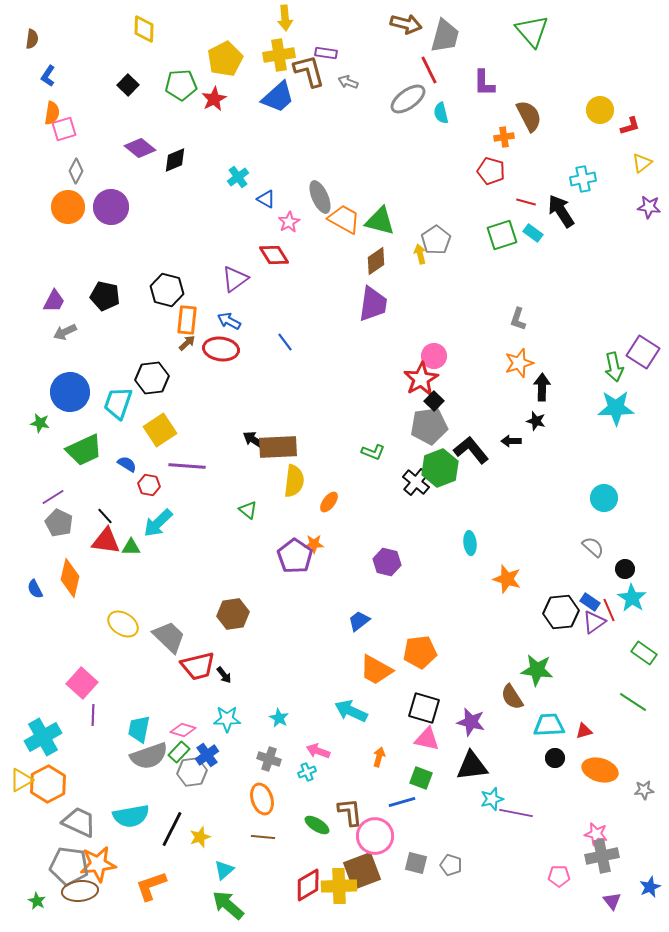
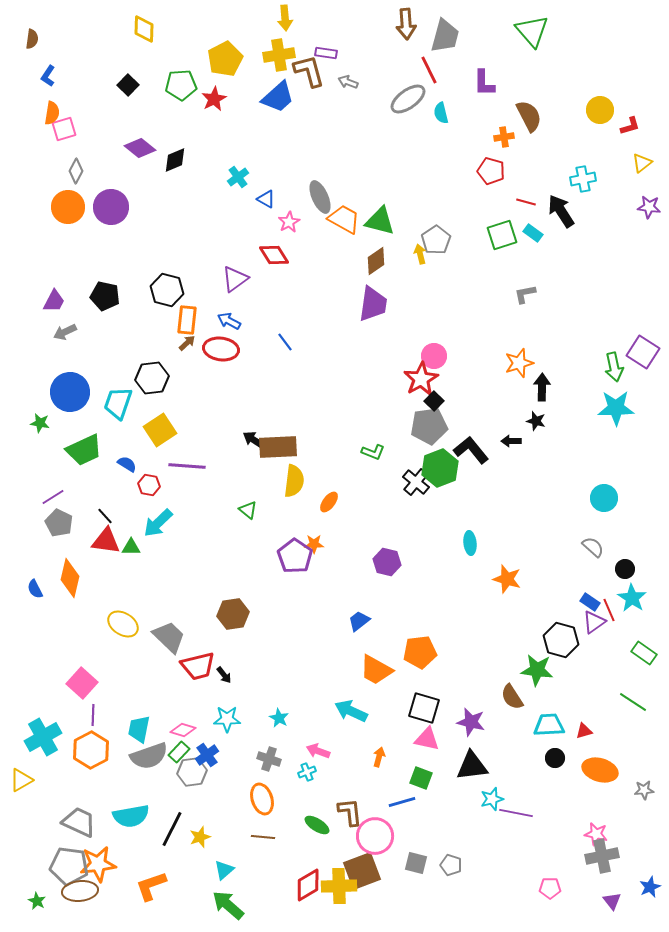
brown arrow at (406, 24): rotated 72 degrees clockwise
gray L-shape at (518, 319): moved 7 px right, 25 px up; rotated 60 degrees clockwise
black hexagon at (561, 612): moved 28 px down; rotated 20 degrees clockwise
orange hexagon at (48, 784): moved 43 px right, 34 px up
pink pentagon at (559, 876): moved 9 px left, 12 px down
